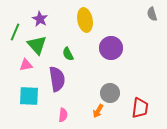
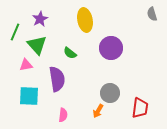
purple star: rotated 14 degrees clockwise
green semicircle: moved 2 px right, 1 px up; rotated 24 degrees counterclockwise
